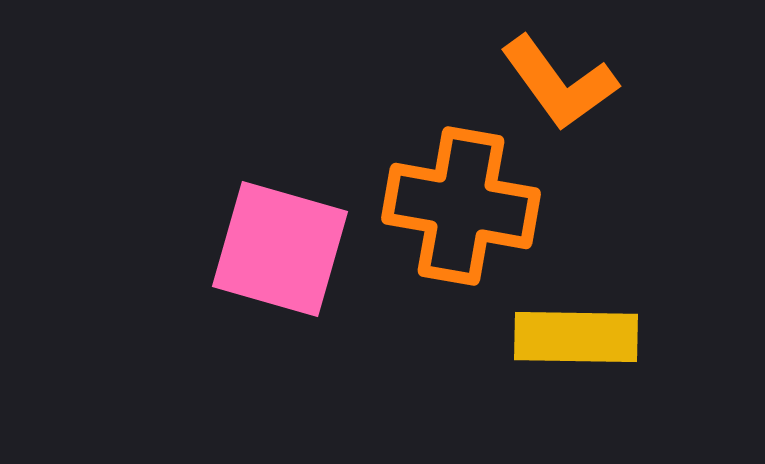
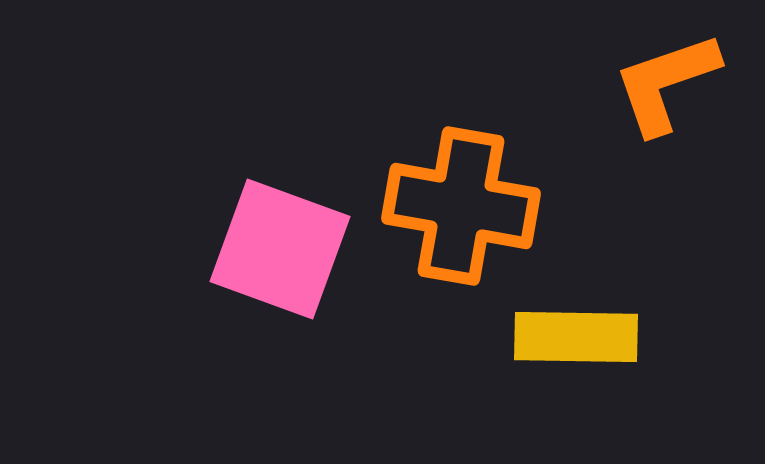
orange L-shape: moved 107 px right; rotated 107 degrees clockwise
pink square: rotated 4 degrees clockwise
